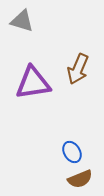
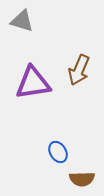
brown arrow: moved 1 px right, 1 px down
blue ellipse: moved 14 px left
brown semicircle: moved 2 px right; rotated 20 degrees clockwise
